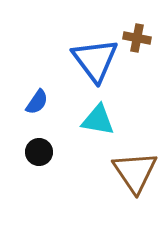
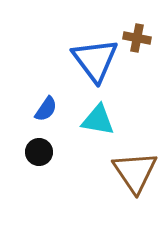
blue semicircle: moved 9 px right, 7 px down
